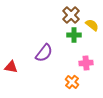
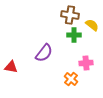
brown cross: moved 1 px left; rotated 36 degrees counterclockwise
orange cross: moved 1 px left, 3 px up
